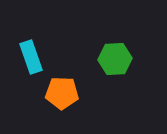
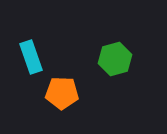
green hexagon: rotated 12 degrees counterclockwise
